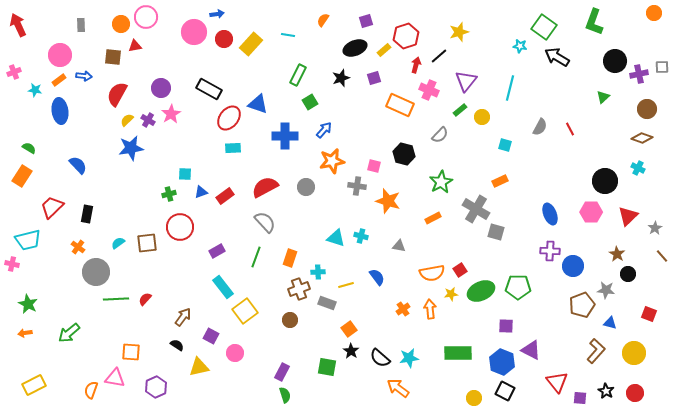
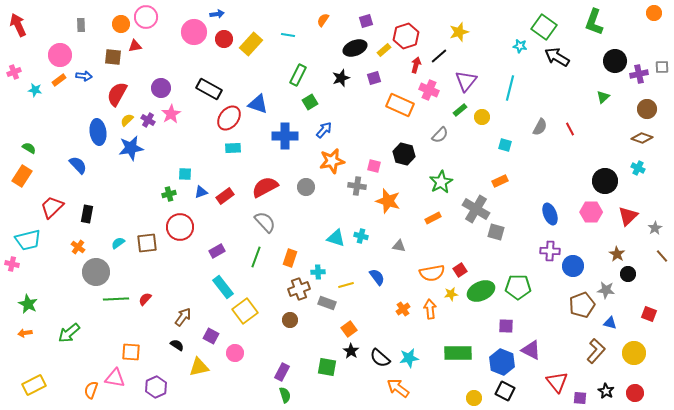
blue ellipse at (60, 111): moved 38 px right, 21 px down
